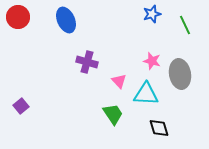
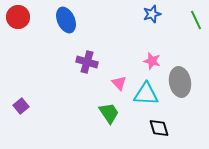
green line: moved 11 px right, 5 px up
gray ellipse: moved 8 px down
pink triangle: moved 2 px down
green trapezoid: moved 4 px left, 1 px up
